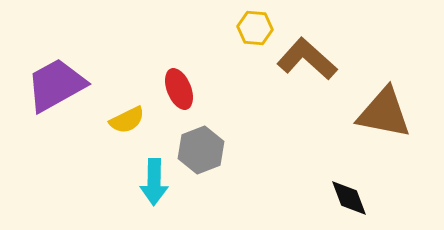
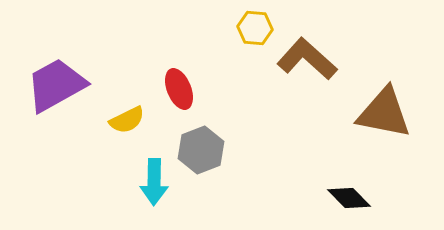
black diamond: rotated 24 degrees counterclockwise
